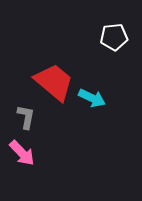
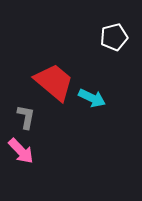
white pentagon: rotated 8 degrees counterclockwise
pink arrow: moved 1 px left, 2 px up
